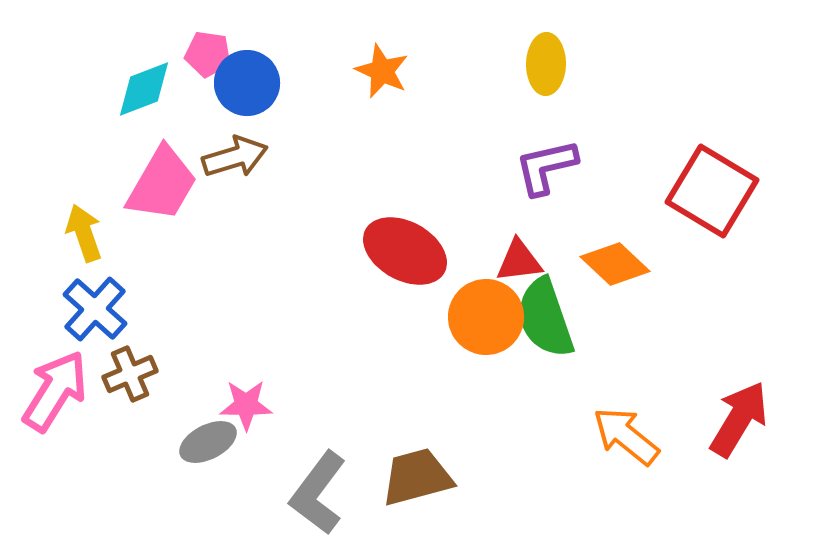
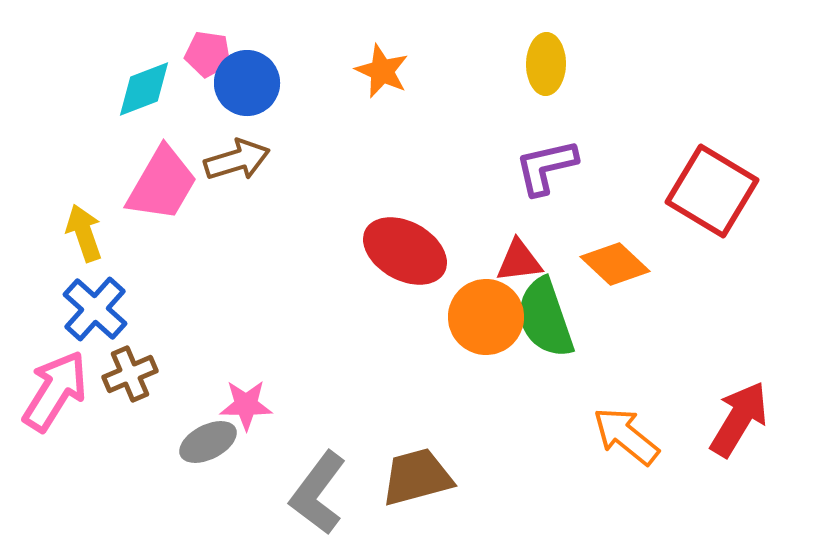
brown arrow: moved 2 px right, 3 px down
